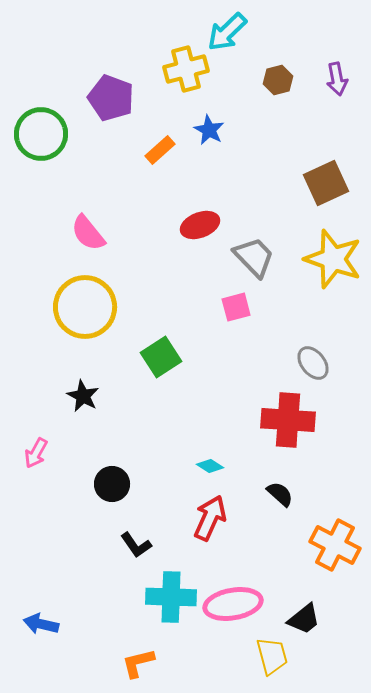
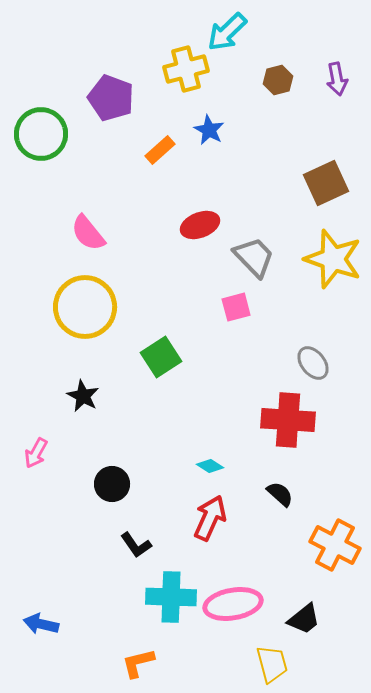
yellow trapezoid: moved 8 px down
